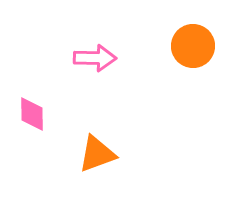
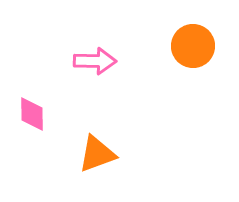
pink arrow: moved 3 px down
